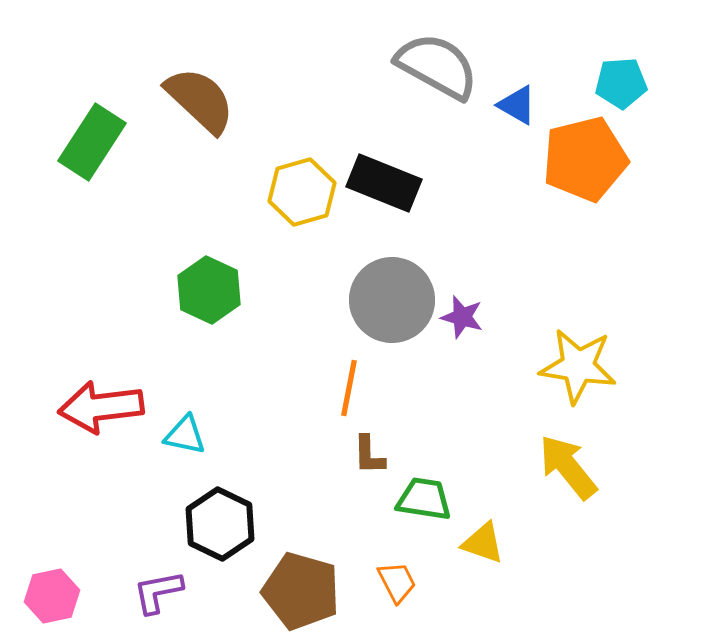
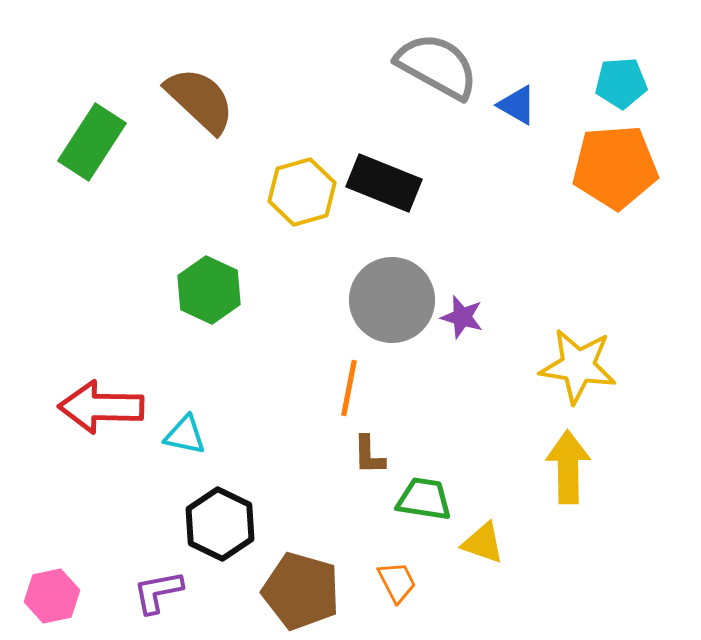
orange pentagon: moved 30 px right, 8 px down; rotated 10 degrees clockwise
red arrow: rotated 8 degrees clockwise
yellow arrow: rotated 38 degrees clockwise
